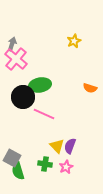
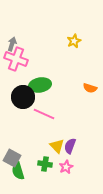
pink cross: rotated 20 degrees counterclockwise
